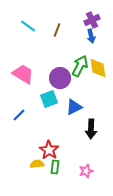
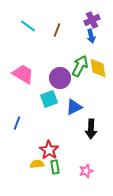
blue line: moved 2 px left, 8 px down; rotated 24 degrees counterclockwise
green rectangle: rotated 16 degrees counterclockwise
